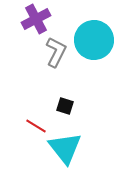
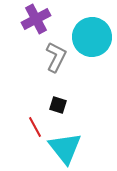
cyan circle: moved 2 px left, 3 px up
gray L-shape: moved 5 px down
black square: moved 7 px left, 1 px up
red line: moved 1 px left, 1 px down; rotated 30 degrees clockwise
